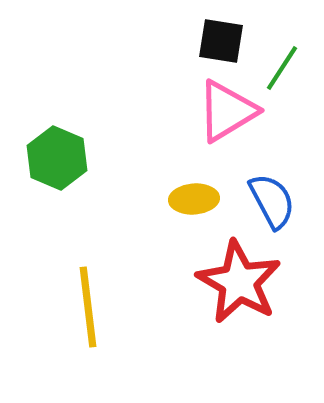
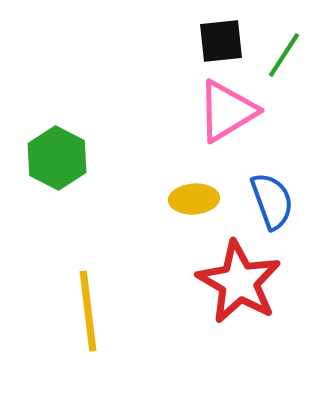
black square: rotated 15 degrees counterclockwise
green line: moved 2 px right, 13 px up
green hexagon: rotated 4 degrees clockwise
blue semicircle: rotated 8 degrees clockwise
yellow line: moved 4 px down
